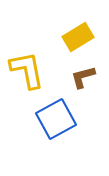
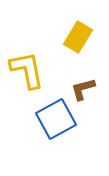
yellow rectangle: rotated 28 degrees counterclockwise
brown L-shape: moved 12 px down
